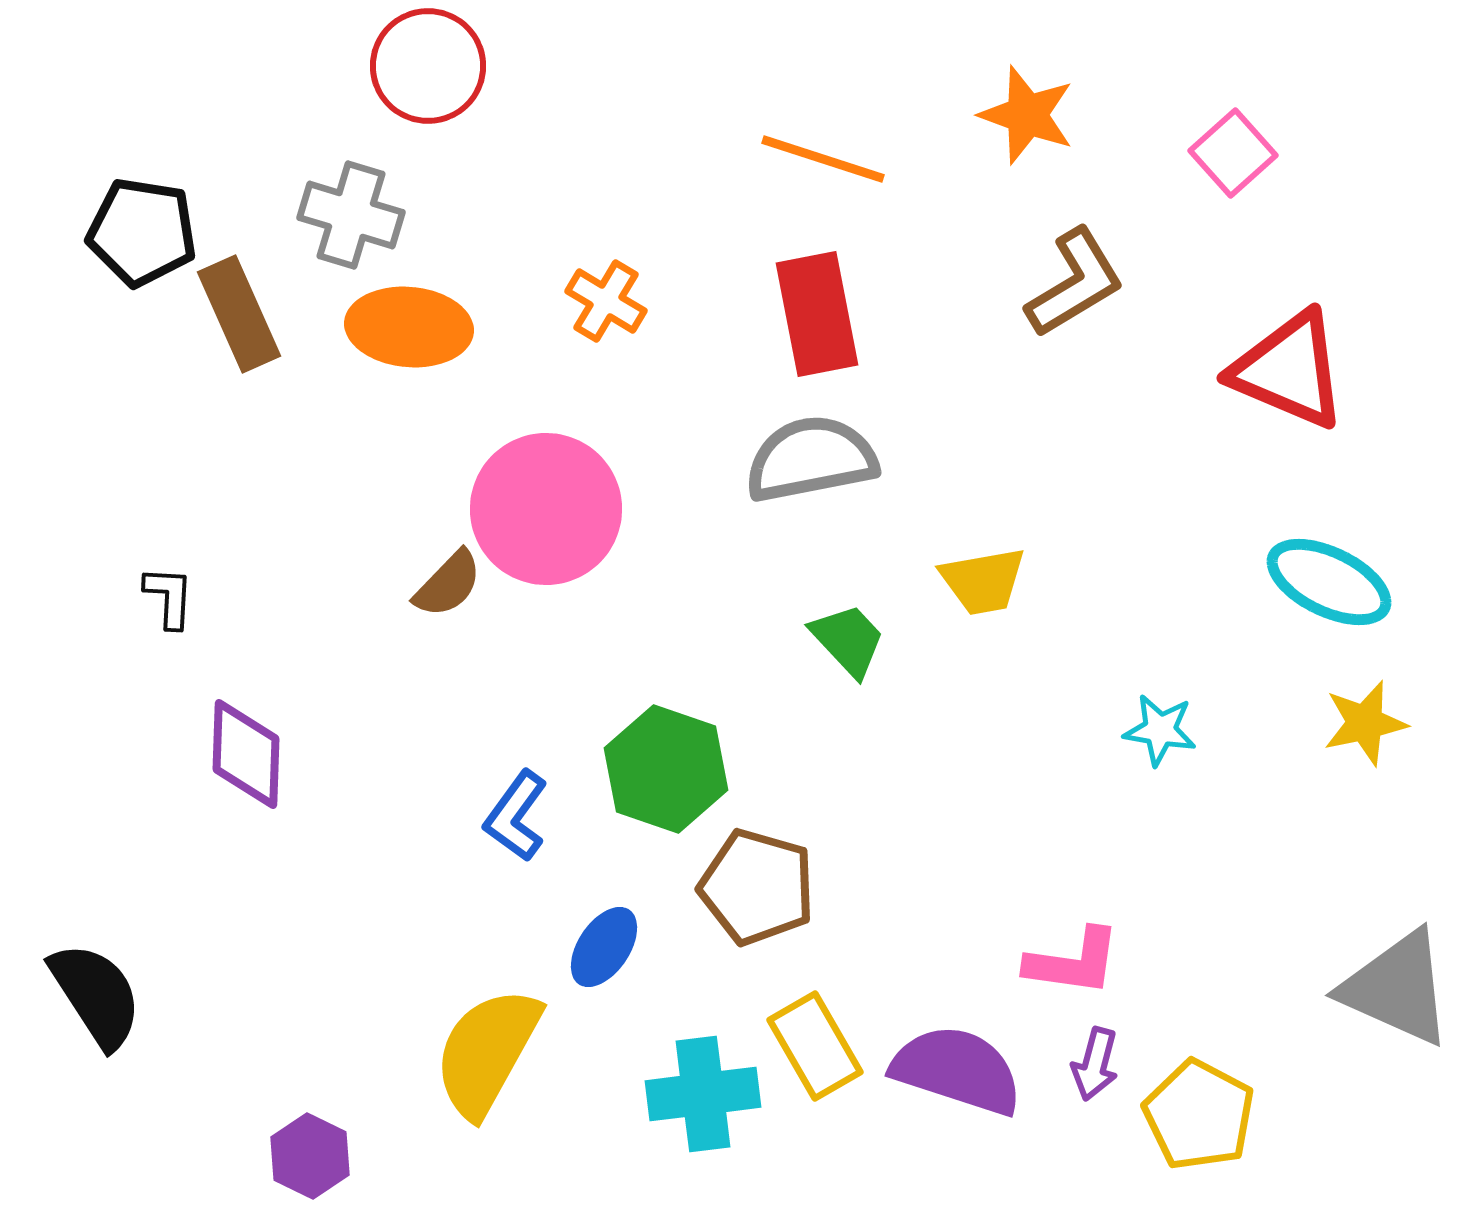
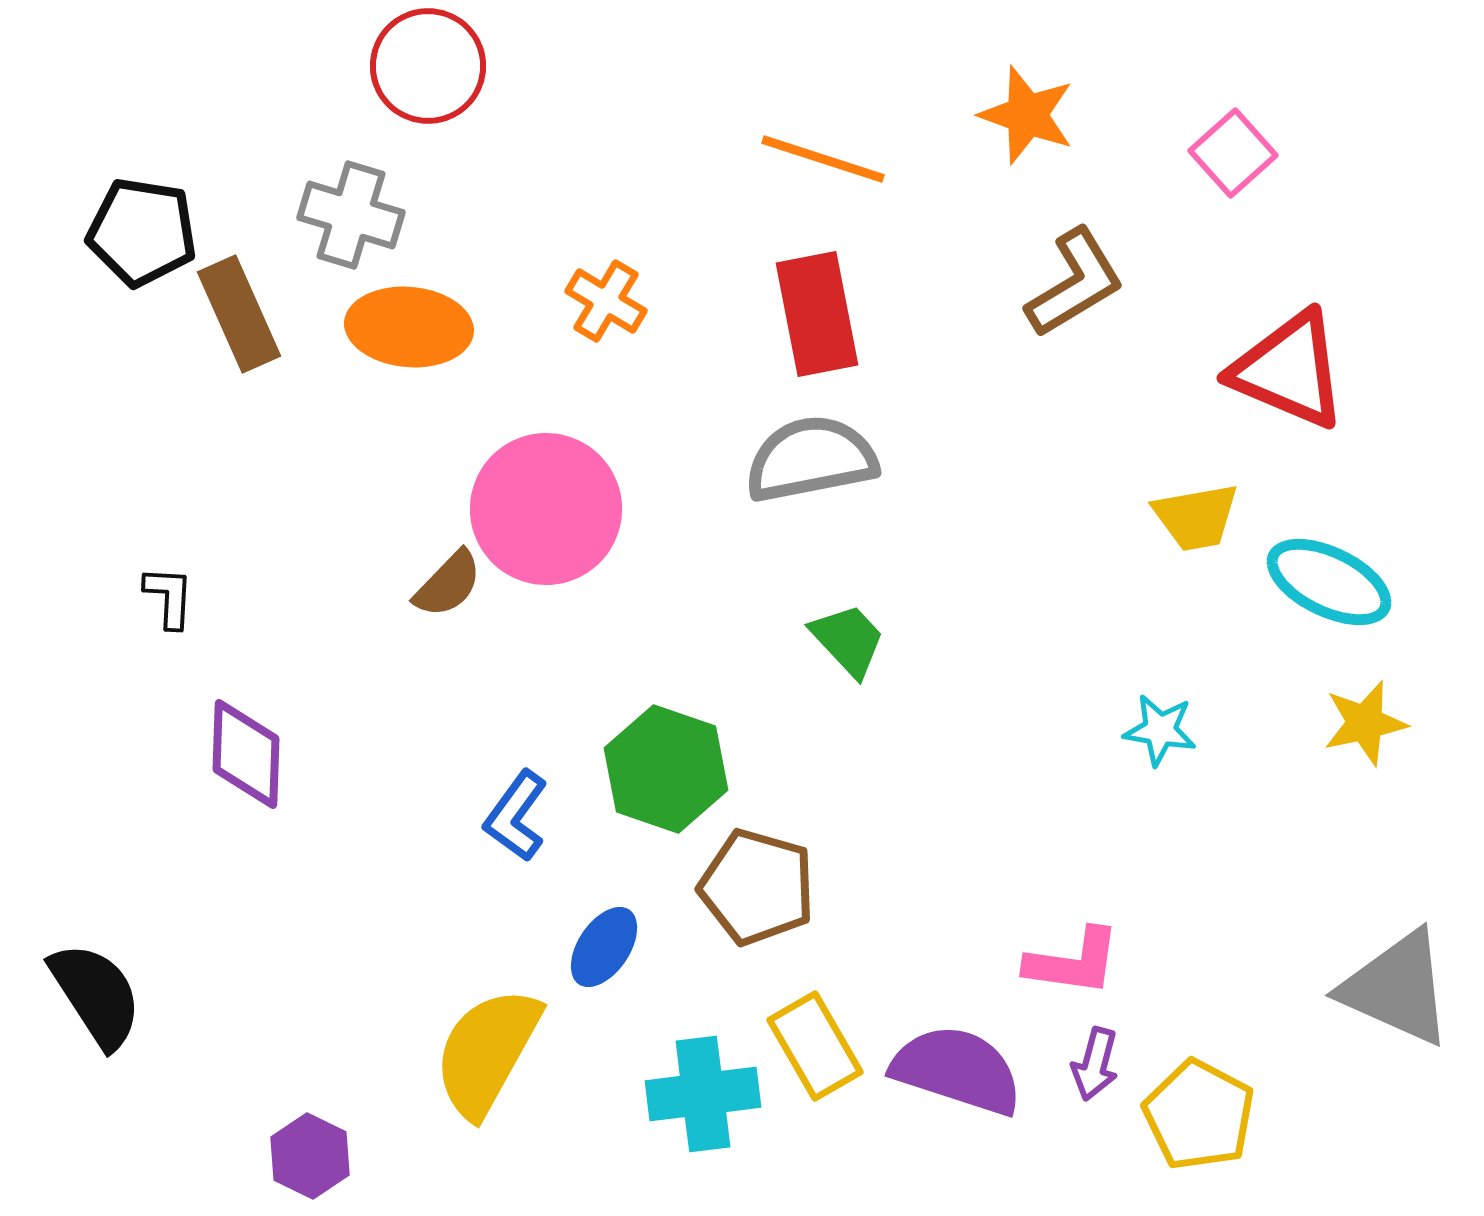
yellow trapezoid: moved 213 px right, 64 px up
